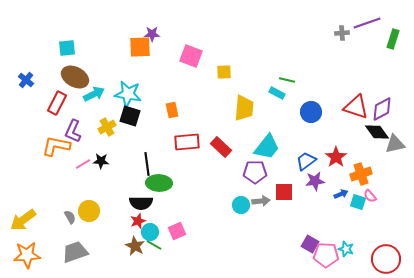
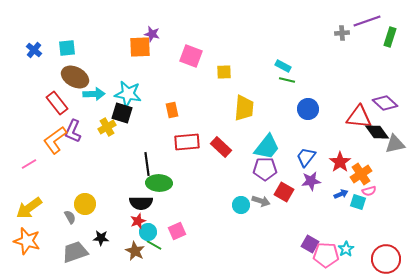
purple line at (367, 23): moved 2 px up
purple star at (152, 34): rotated 14 degrees clockwise
green rectangle at (393, 39): moved 3 px left, 2 px up
blue cross at (26, 80): moved 8 px right, 30 px up
cyan rectangle at (277, 93): moved 6 px right, 27 px up
cyan arrow at (94, 94): rotated 25 degrees clockwise
red rectangle at (57, 103): rotated 65 degrees counterclockwise
red triangle at (356, 107): moved 3 px right, 10 px down; rotated 12 degrees counterclockwise
purple diamond at (382, 109): moved 3 px right, 6 px up; rotated 70 degrees clockwise
blue circle at (311, 112): moved 3 px left, 3 px up
black square at (130, 116): moved 8 px left, 3 px up
orange L-shape at (56, 146): moved 1 px left, 6 px up; rotated 48 degrees counterclockwise
red star at (336, 157): moved 4 px right, 5 px down
black star at (101, 161): moved 77 px down
blue trapezoid at (306, 161): moved 4 px up; rotated 15 degrees counterclockwise
pink line at (83, 164): moved 54 px left
purple pentagon at (255, 172): moved 10 px right, 3 px up
orange cross at (361, 174): rotated 15 degrees counterclockwise
purple star at (315, 181): moved 4 px left
red square at (284, 192): rotated 30 degrees clockwise
pink semicircle at (370, 196): moved 1 px left, 5 px up; rotated 64 degrees counterclockwise
gray arrow at (261, 201): rotated 24 degrees clockwise
yellow circle at (89, 211): moved 4 px left, 7 px up
yellow arrow at (23, 220): moved 6 px right, 12 px up
cyan circle at (150, 232): moved 2 px left
brown star at (135, 246): moved 5 px down
cyan star at (346, 249): rotated 21 degrees clockwise
orange star at (27, 255): moved 14 px up; rotated 20 degrees clockwise
